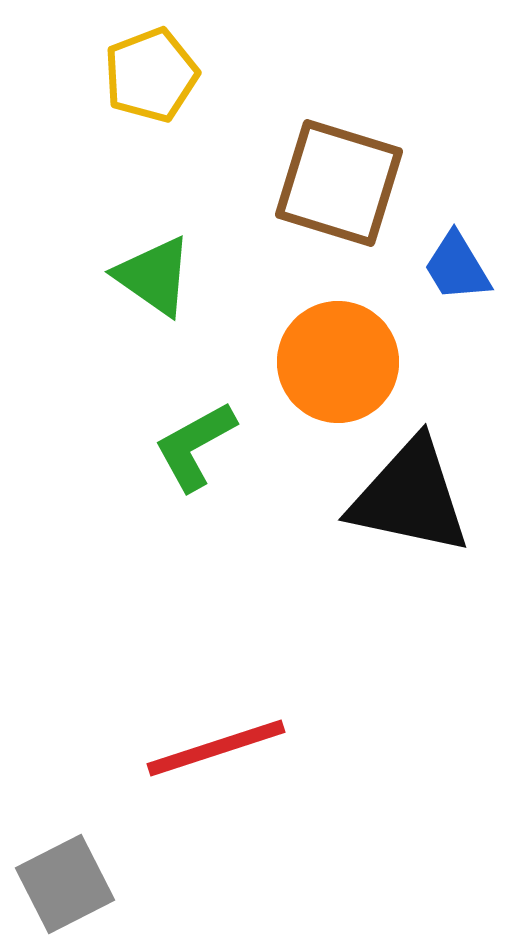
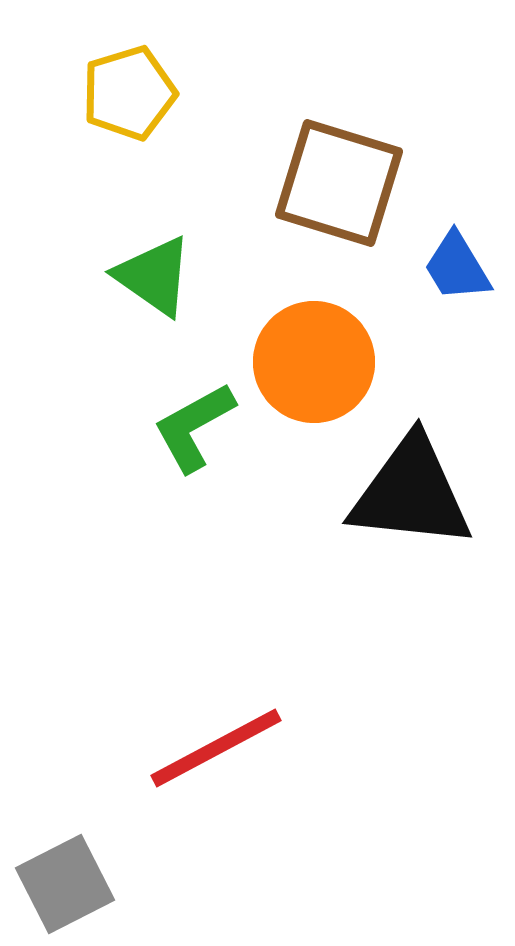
yellow pentagon: moved 22 px left, 18 px down; rotated 4 degrees clockwise
orange circle: moved 24 px left
green L-shape: moved 1 px left, 19 px up
black triangle: moved 1 px right, 4 px up; rotated 6 degrees counterclockwise
red line: rotated 10 degrees counterclockwise
